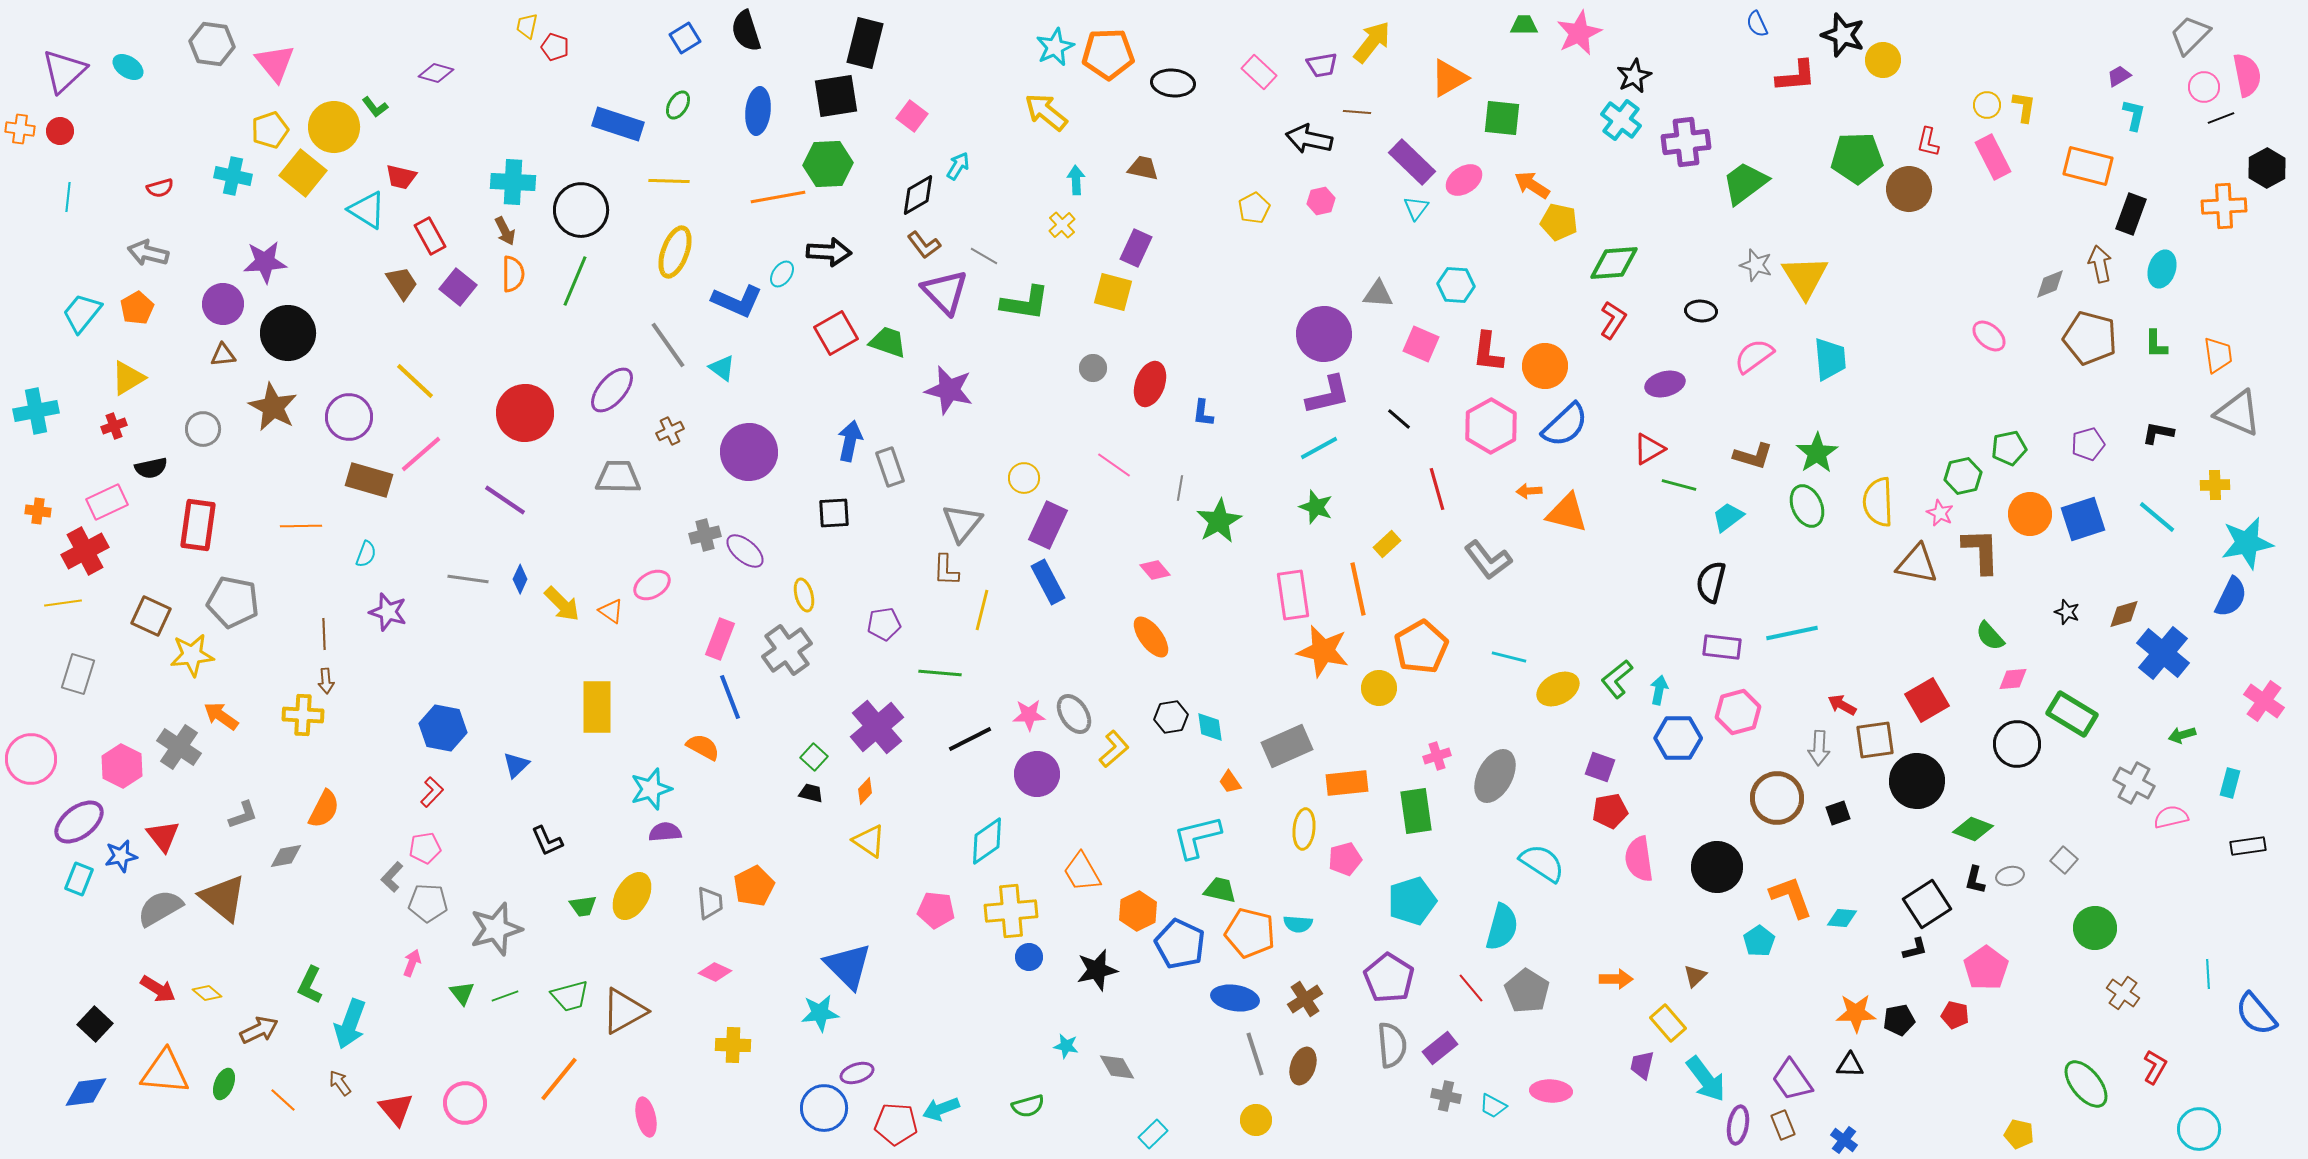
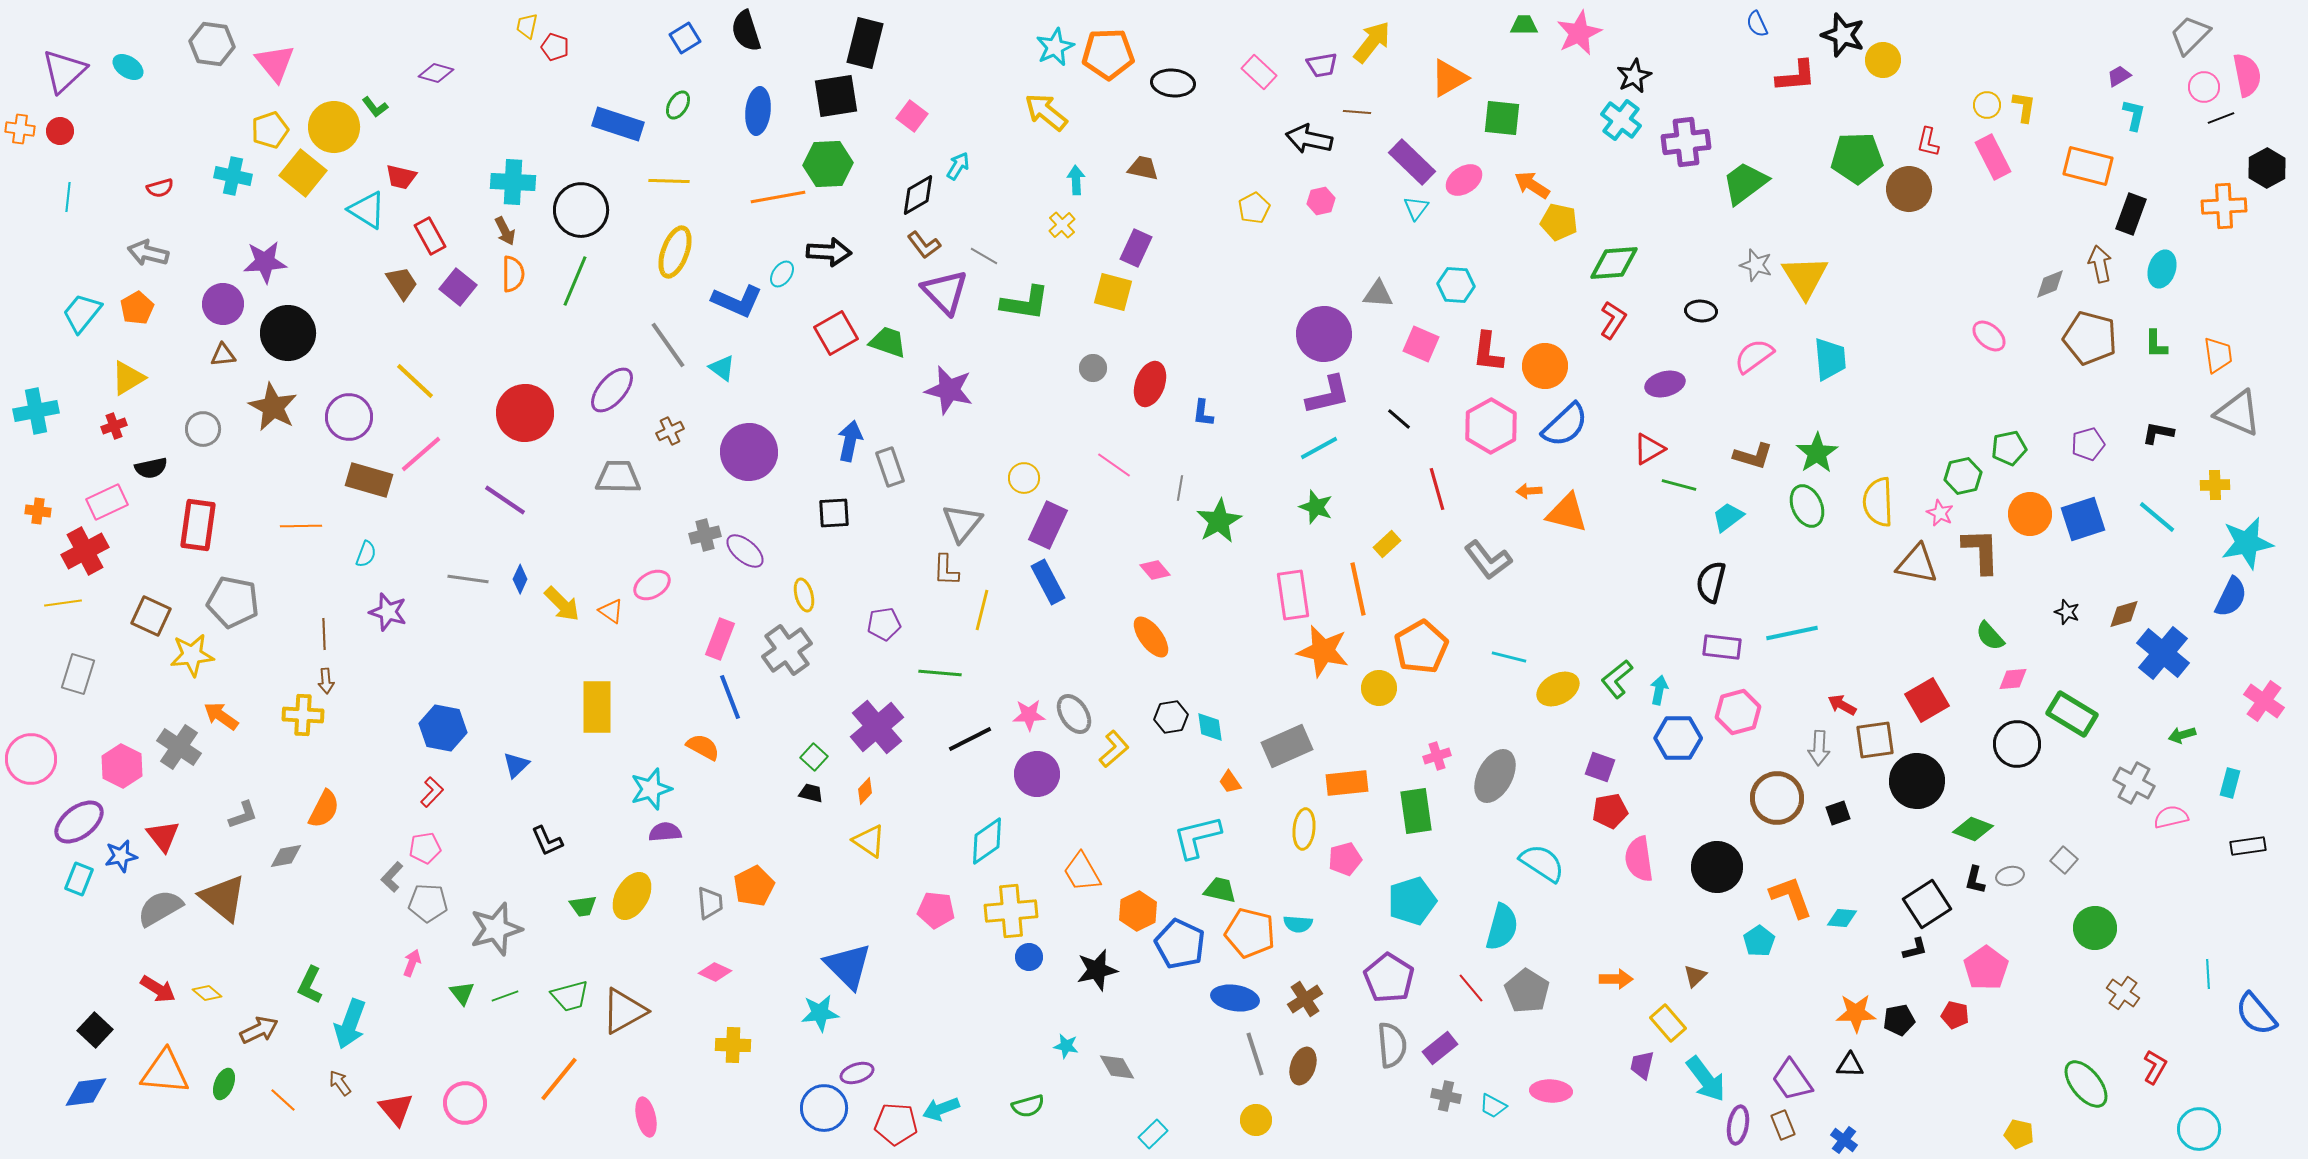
black square at (95, 1024): moved 6 px down
